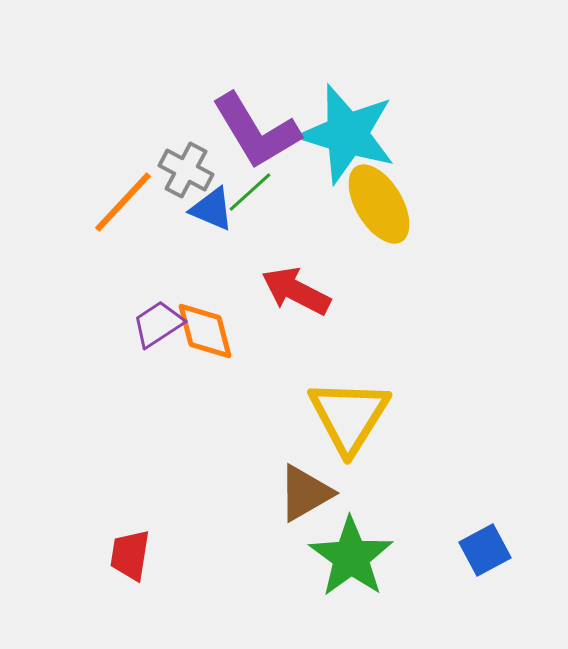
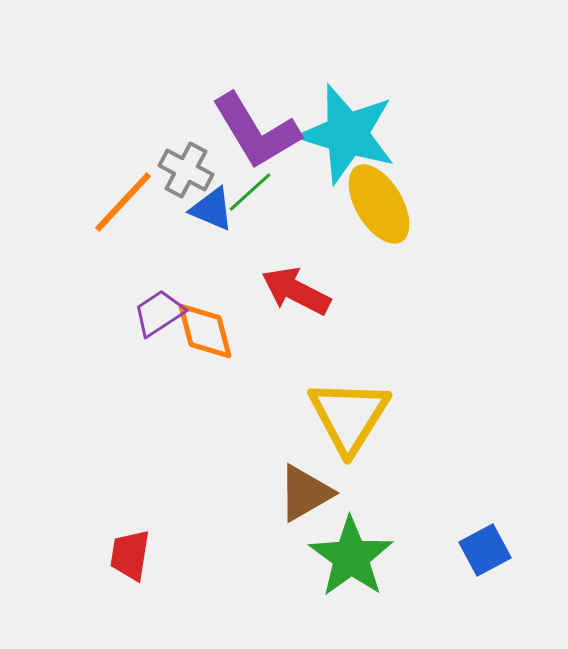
purple trapezoid: moved 1 px right, 11 px up
